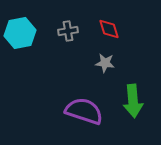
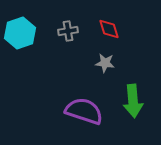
cyan hexagon: rotated 8 degrees counterclockwise
